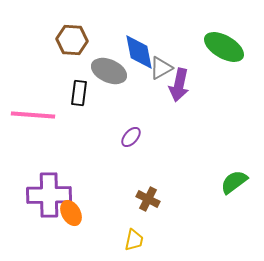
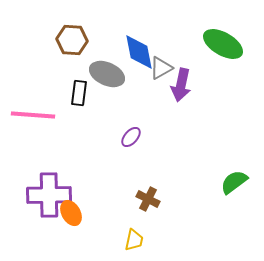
green ellipse: moved 1 px left, 3 px up
gray ellipse: moved 2 px left, 3 px down
purple arrow: moved 2 px right
